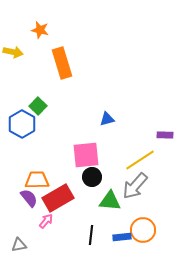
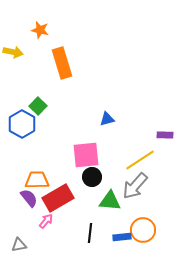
black line: moved 1 px left, 2 px up
